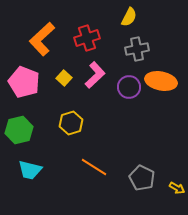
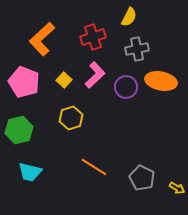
red cross: moved 6 px right, 1 px up
yellow square: moved 2 px down
purple circle: moved 3 px left
yellow hexagon: moved 5 px up
cyan trapezoid: moved 2 px down
